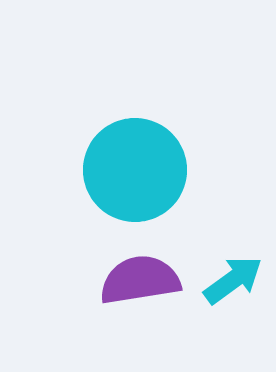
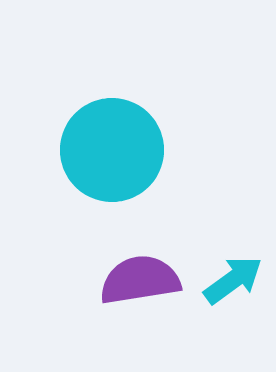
cyan circle: moved 23 px left, 20 px up
